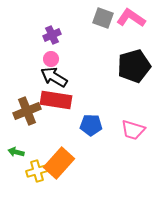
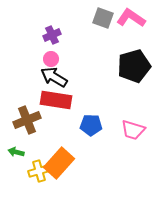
brown cross: moved 9 px down
yellow cross: moved 2 px right
